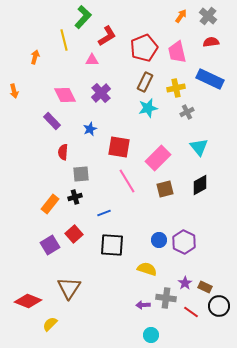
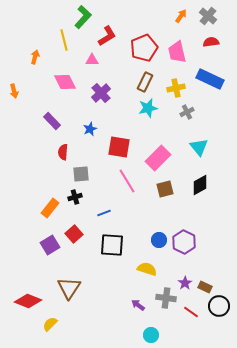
pink diamond at (65, 95): moved 13 px up
orange rectangle at (50, 204): moved 4 px down
purple arrow at (143, 305): moved 5 px left; rotated 40 degrees clockwise
